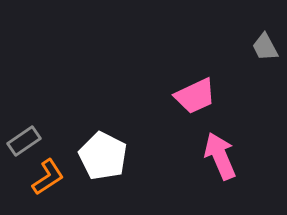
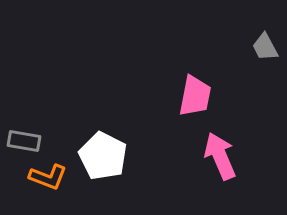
pink trapezoid: rotated 54 degrees counterclockwise
gray rectangle: rotated 44 degrees clockwise
orange L-shape: rotated 54 degrees clockwise
